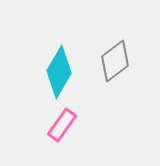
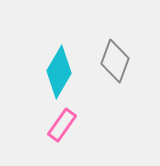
gray diamond: rotated 33 degrees counterclockwise
